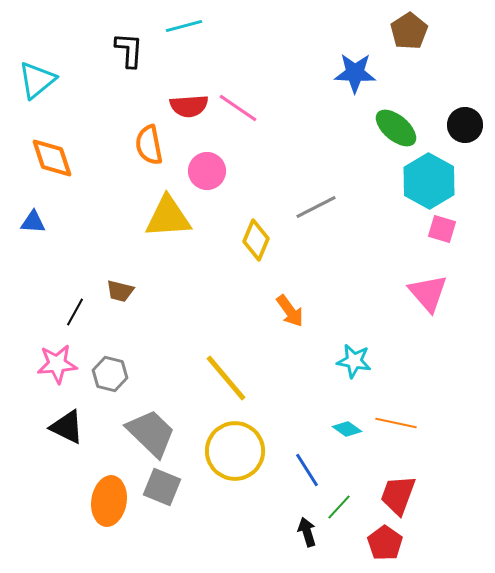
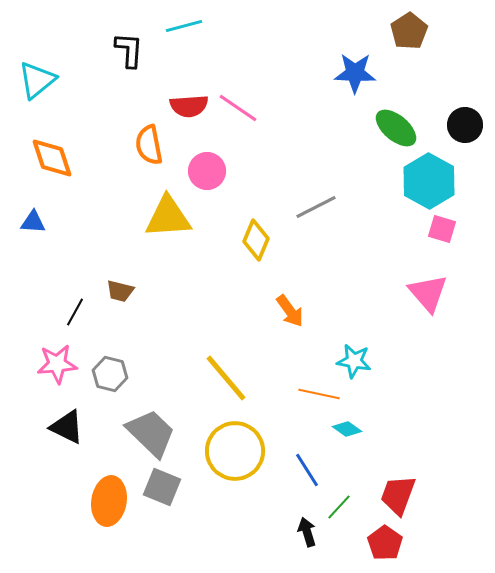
orange line: moved 77 px left, 29 px up
